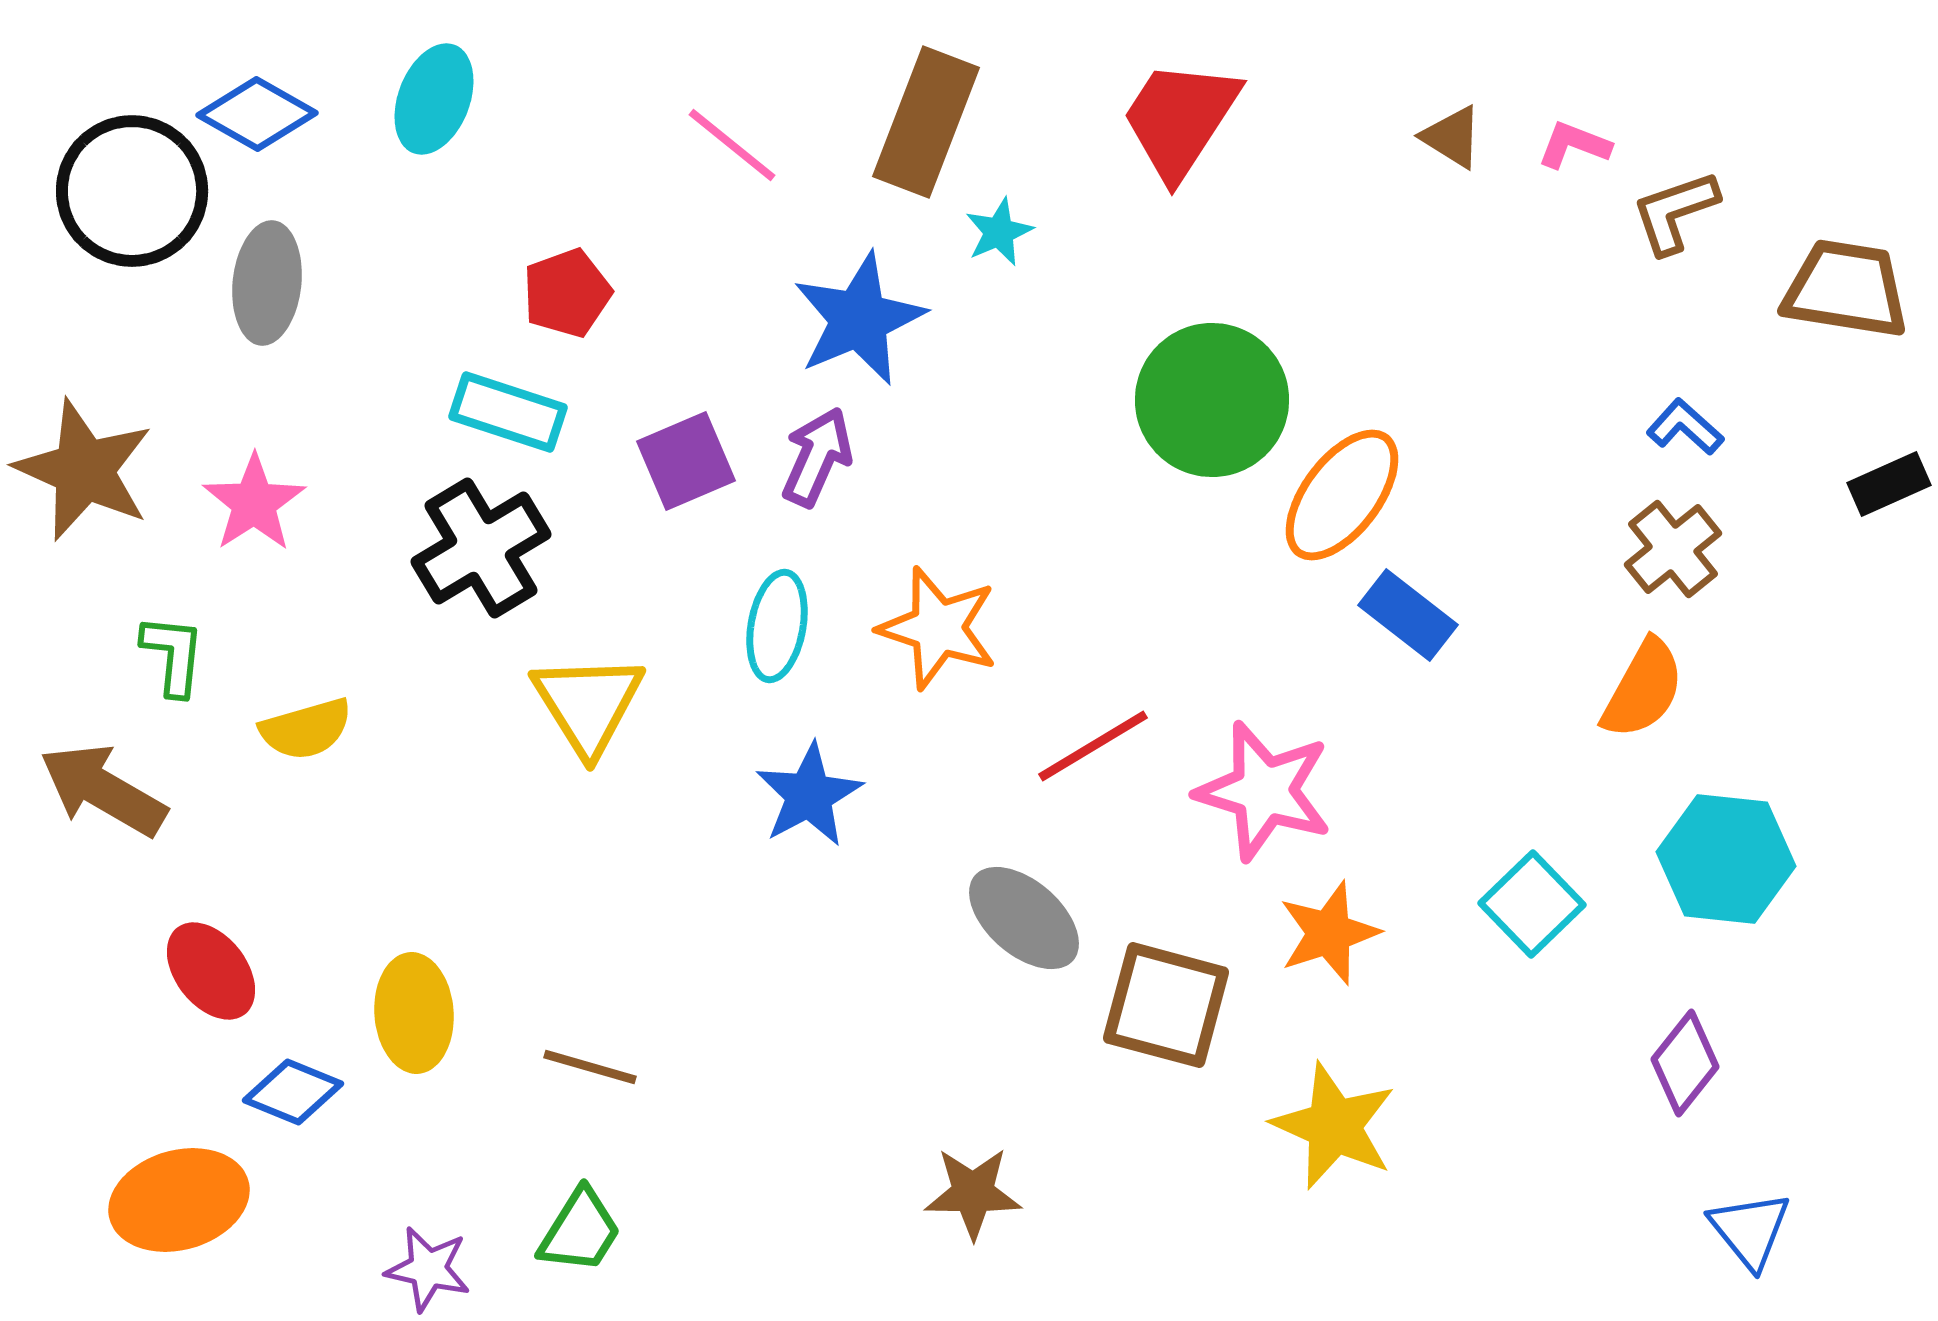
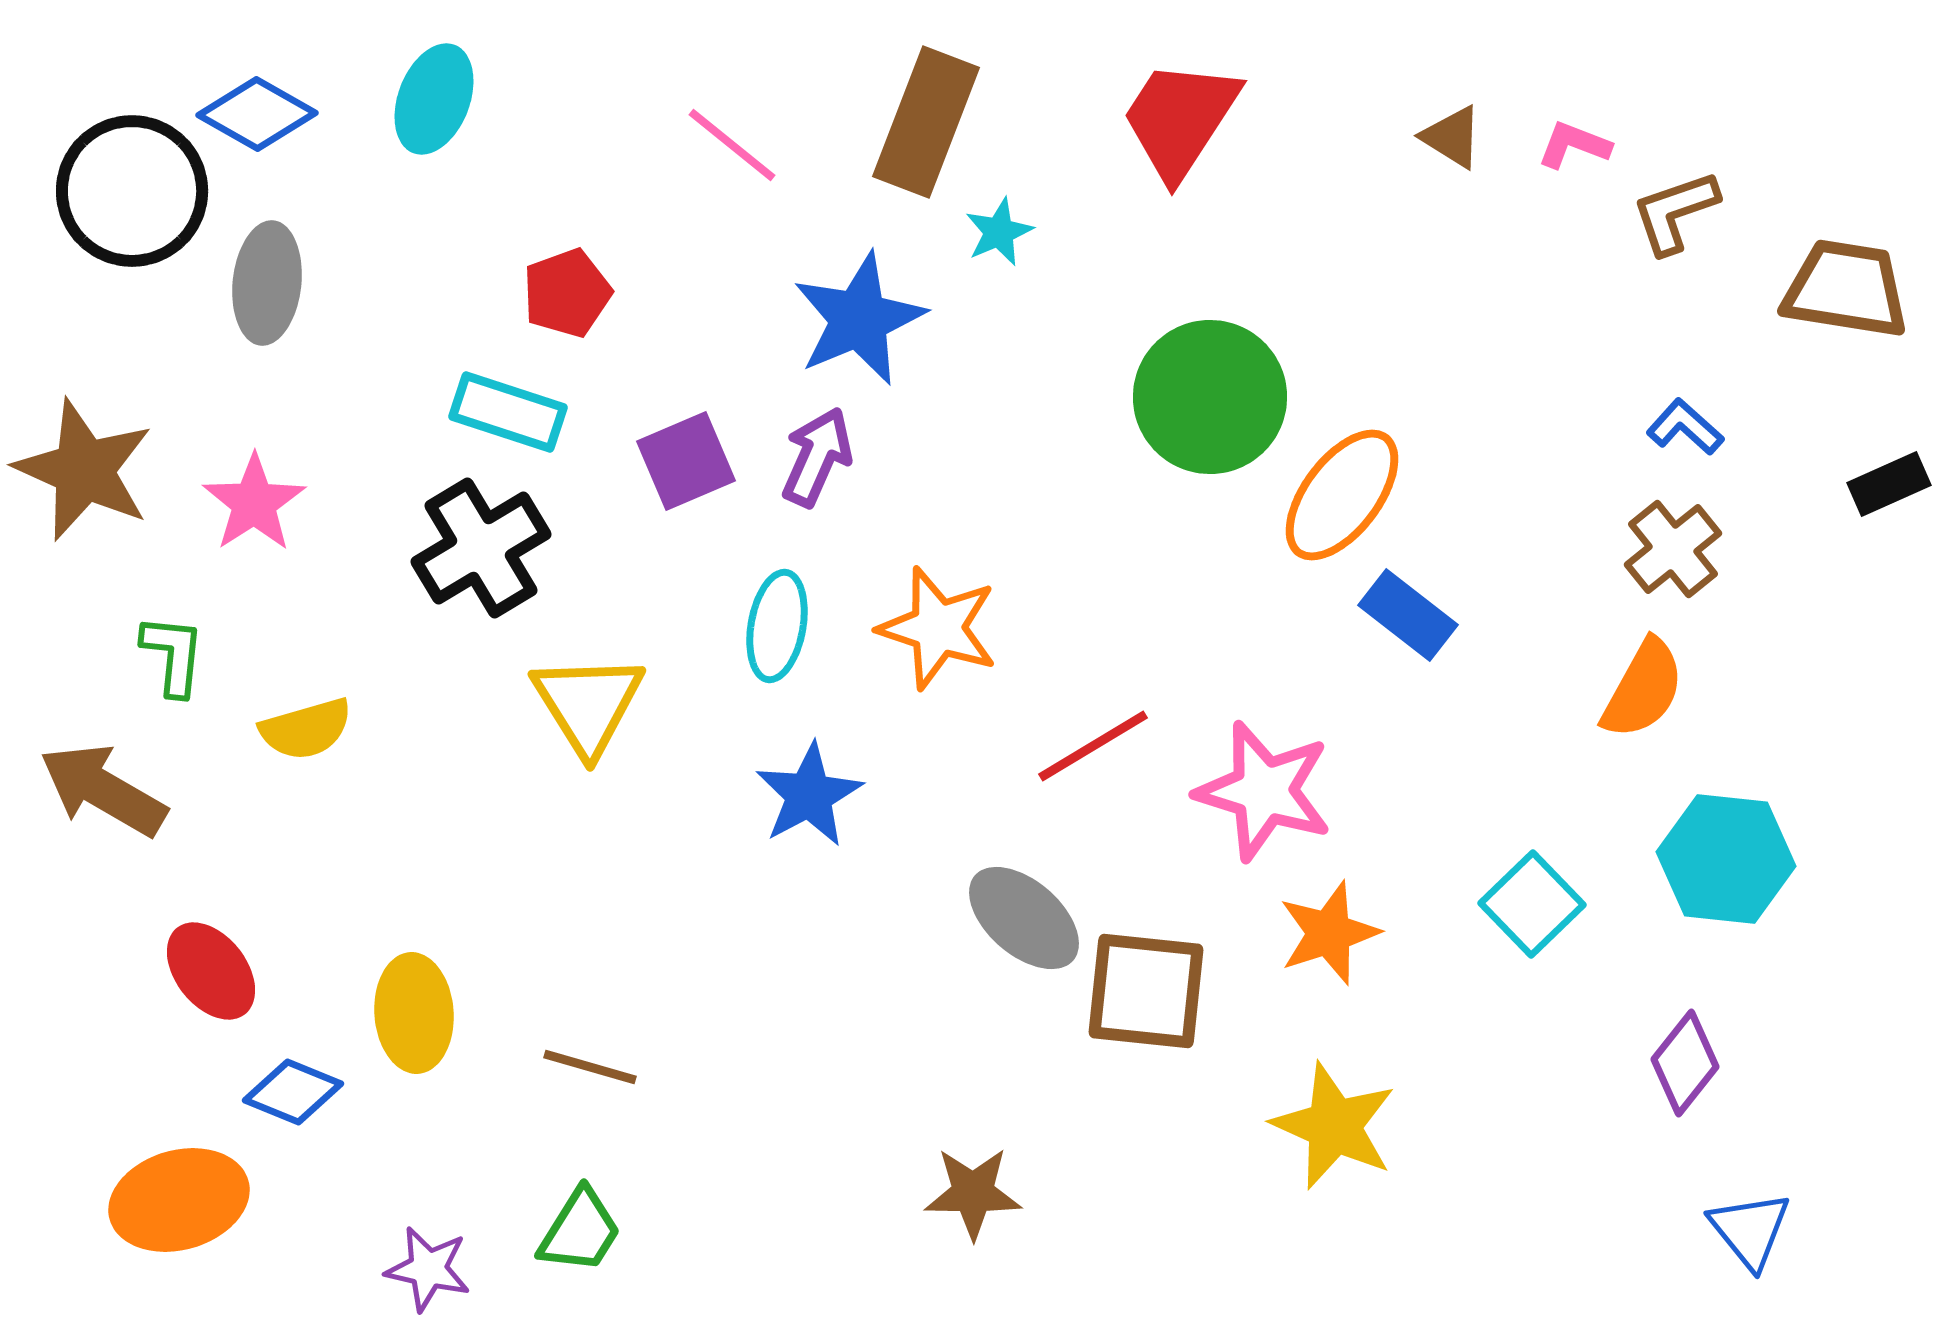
green circle at (1212, 400): moved 2 px left, 3 px up
brown square at (1166, 1005): moved 20 px left, 14 px up; rotated 9 degrees counterclockwise
